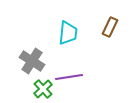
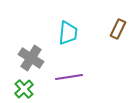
brown rectangle: moved 8 px right, 2 px down
gray cross: moved 1 px left, 3 px up
green cross: moved 19 px left
